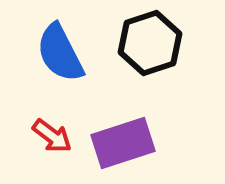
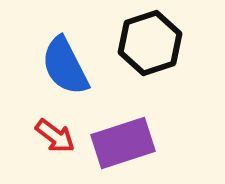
blue semicircle: moved 5 px right, 13 px down
red arrow: moved 3 px right
